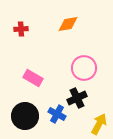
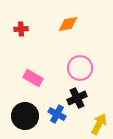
pink circle: moved 4 px left
